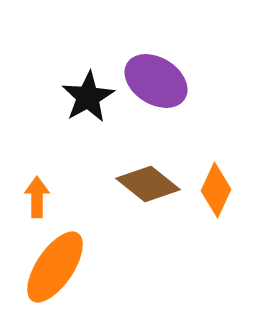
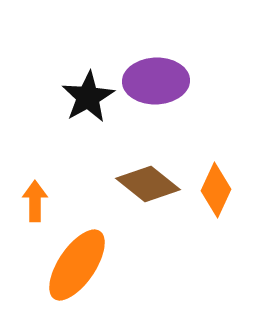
purple ellipse: rotated 34 degrees counterclockwise
orange arrow: moved 2 px left, 4 px down
orange ellipse: moved 22 px right, 2 px up
